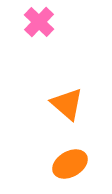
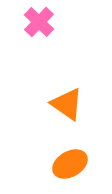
orange triangle: rotated 6 degrees counterclockwise
